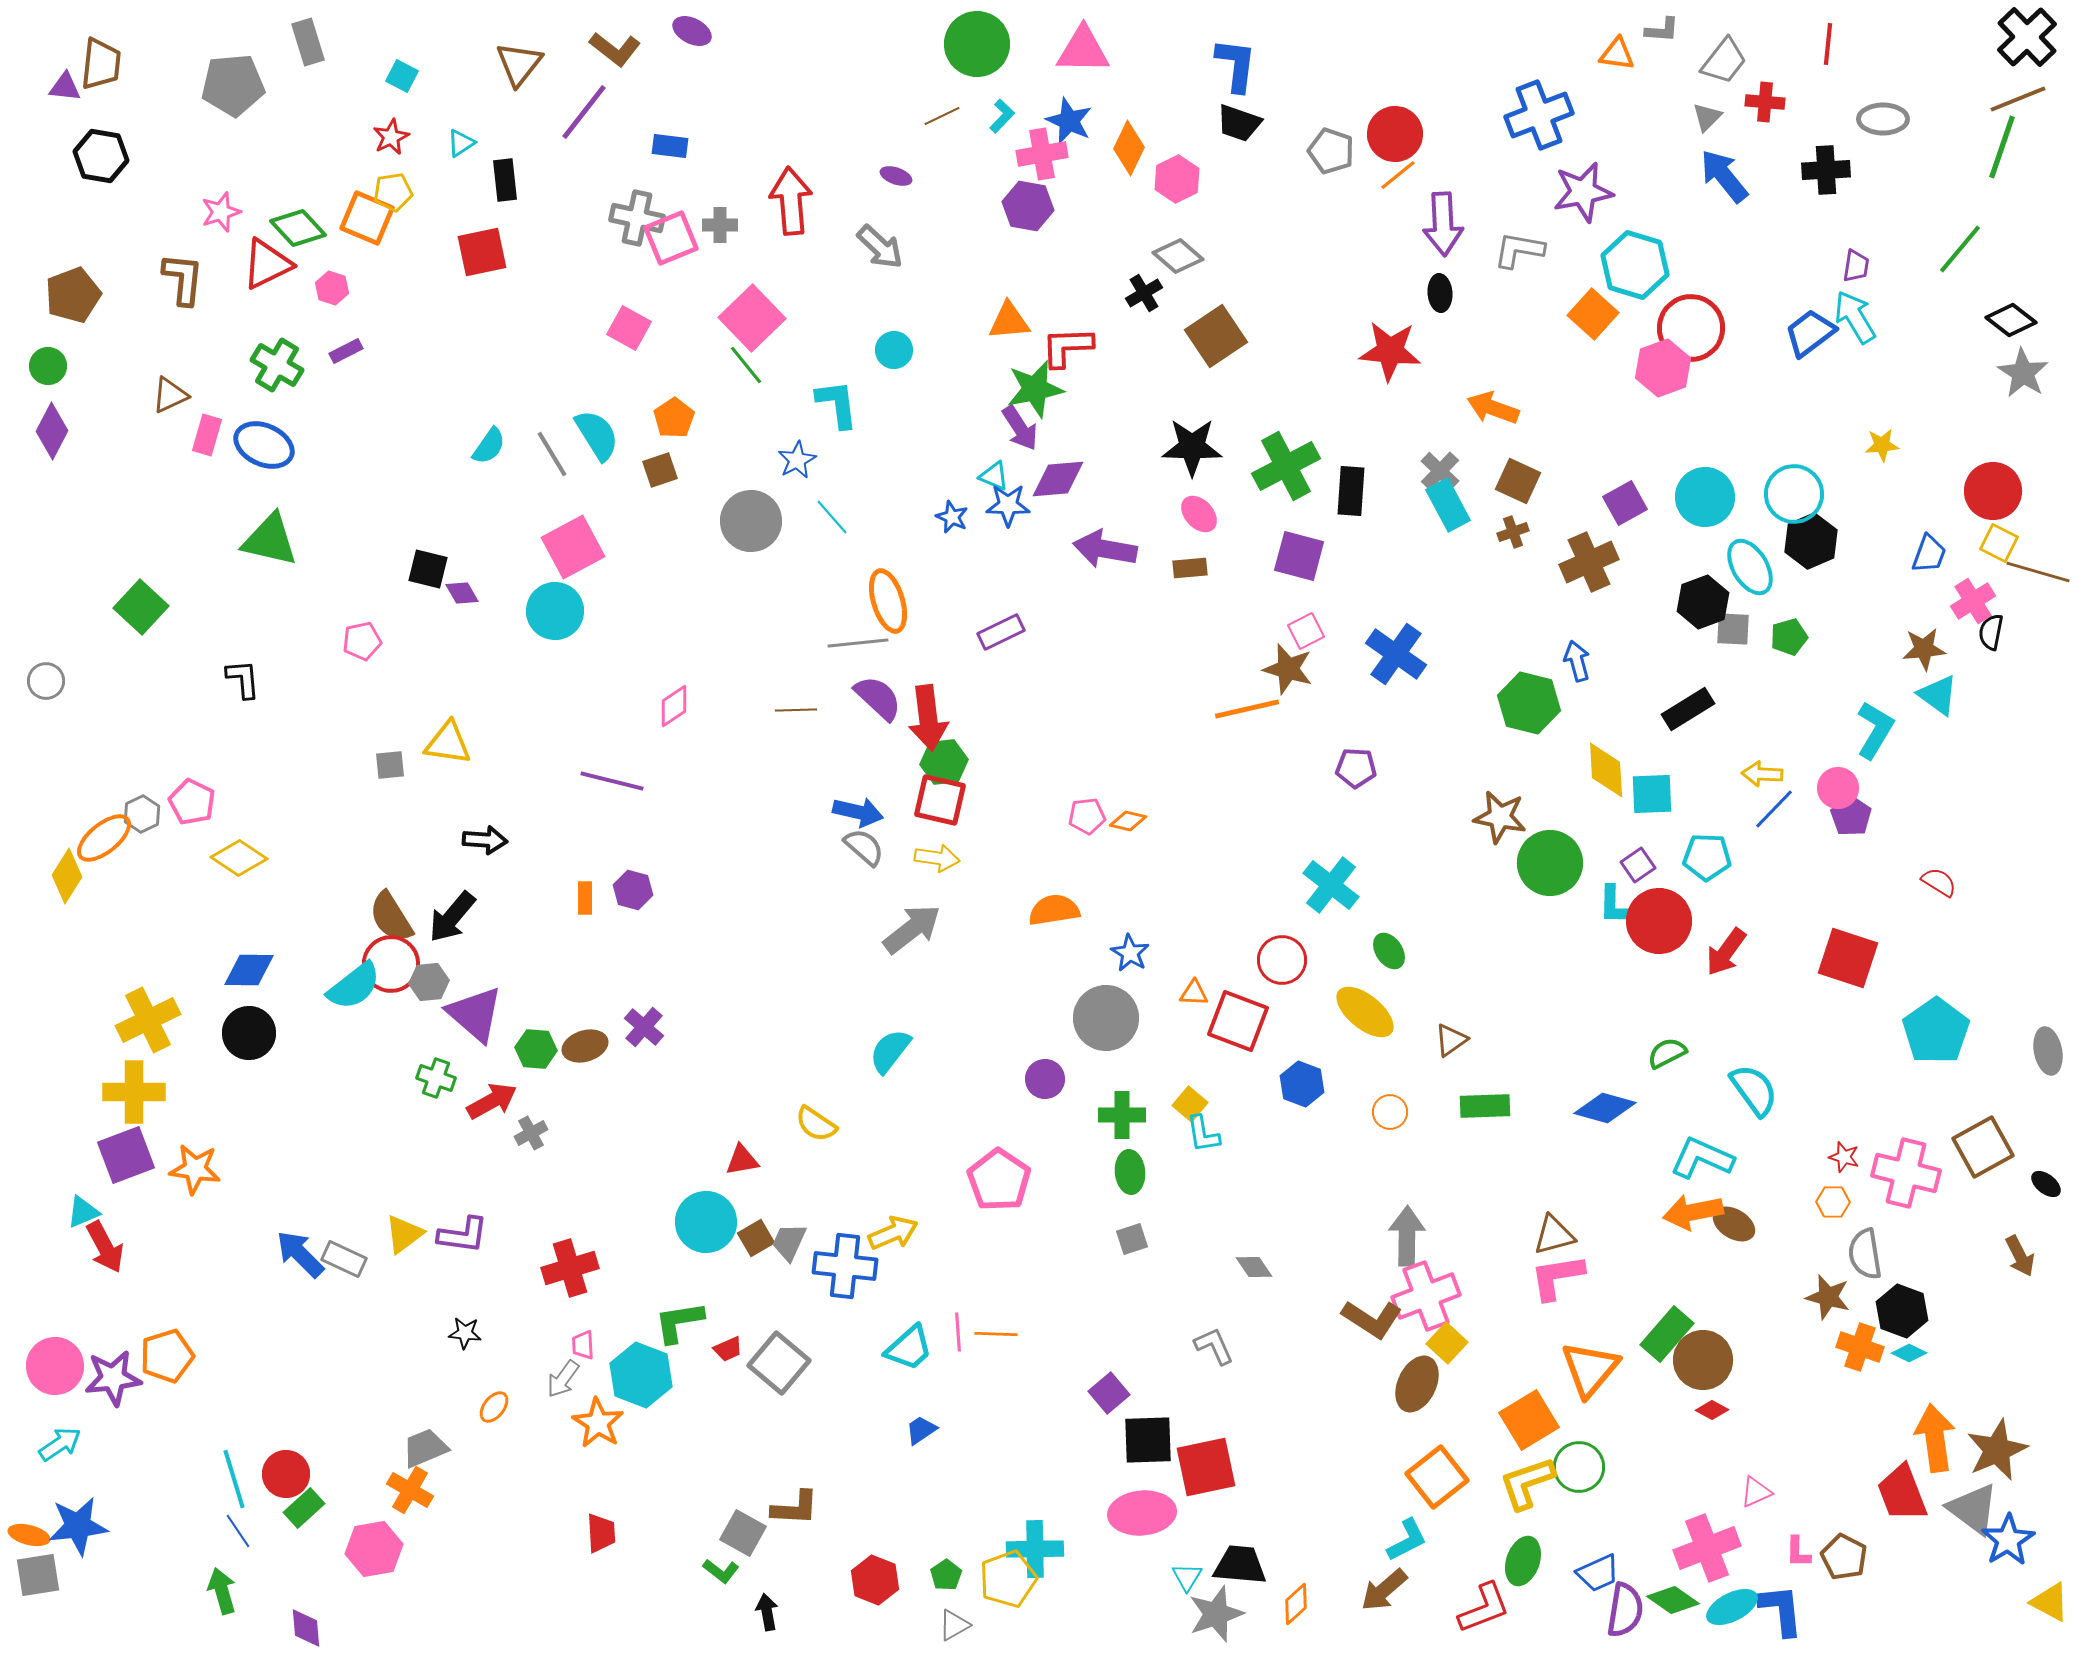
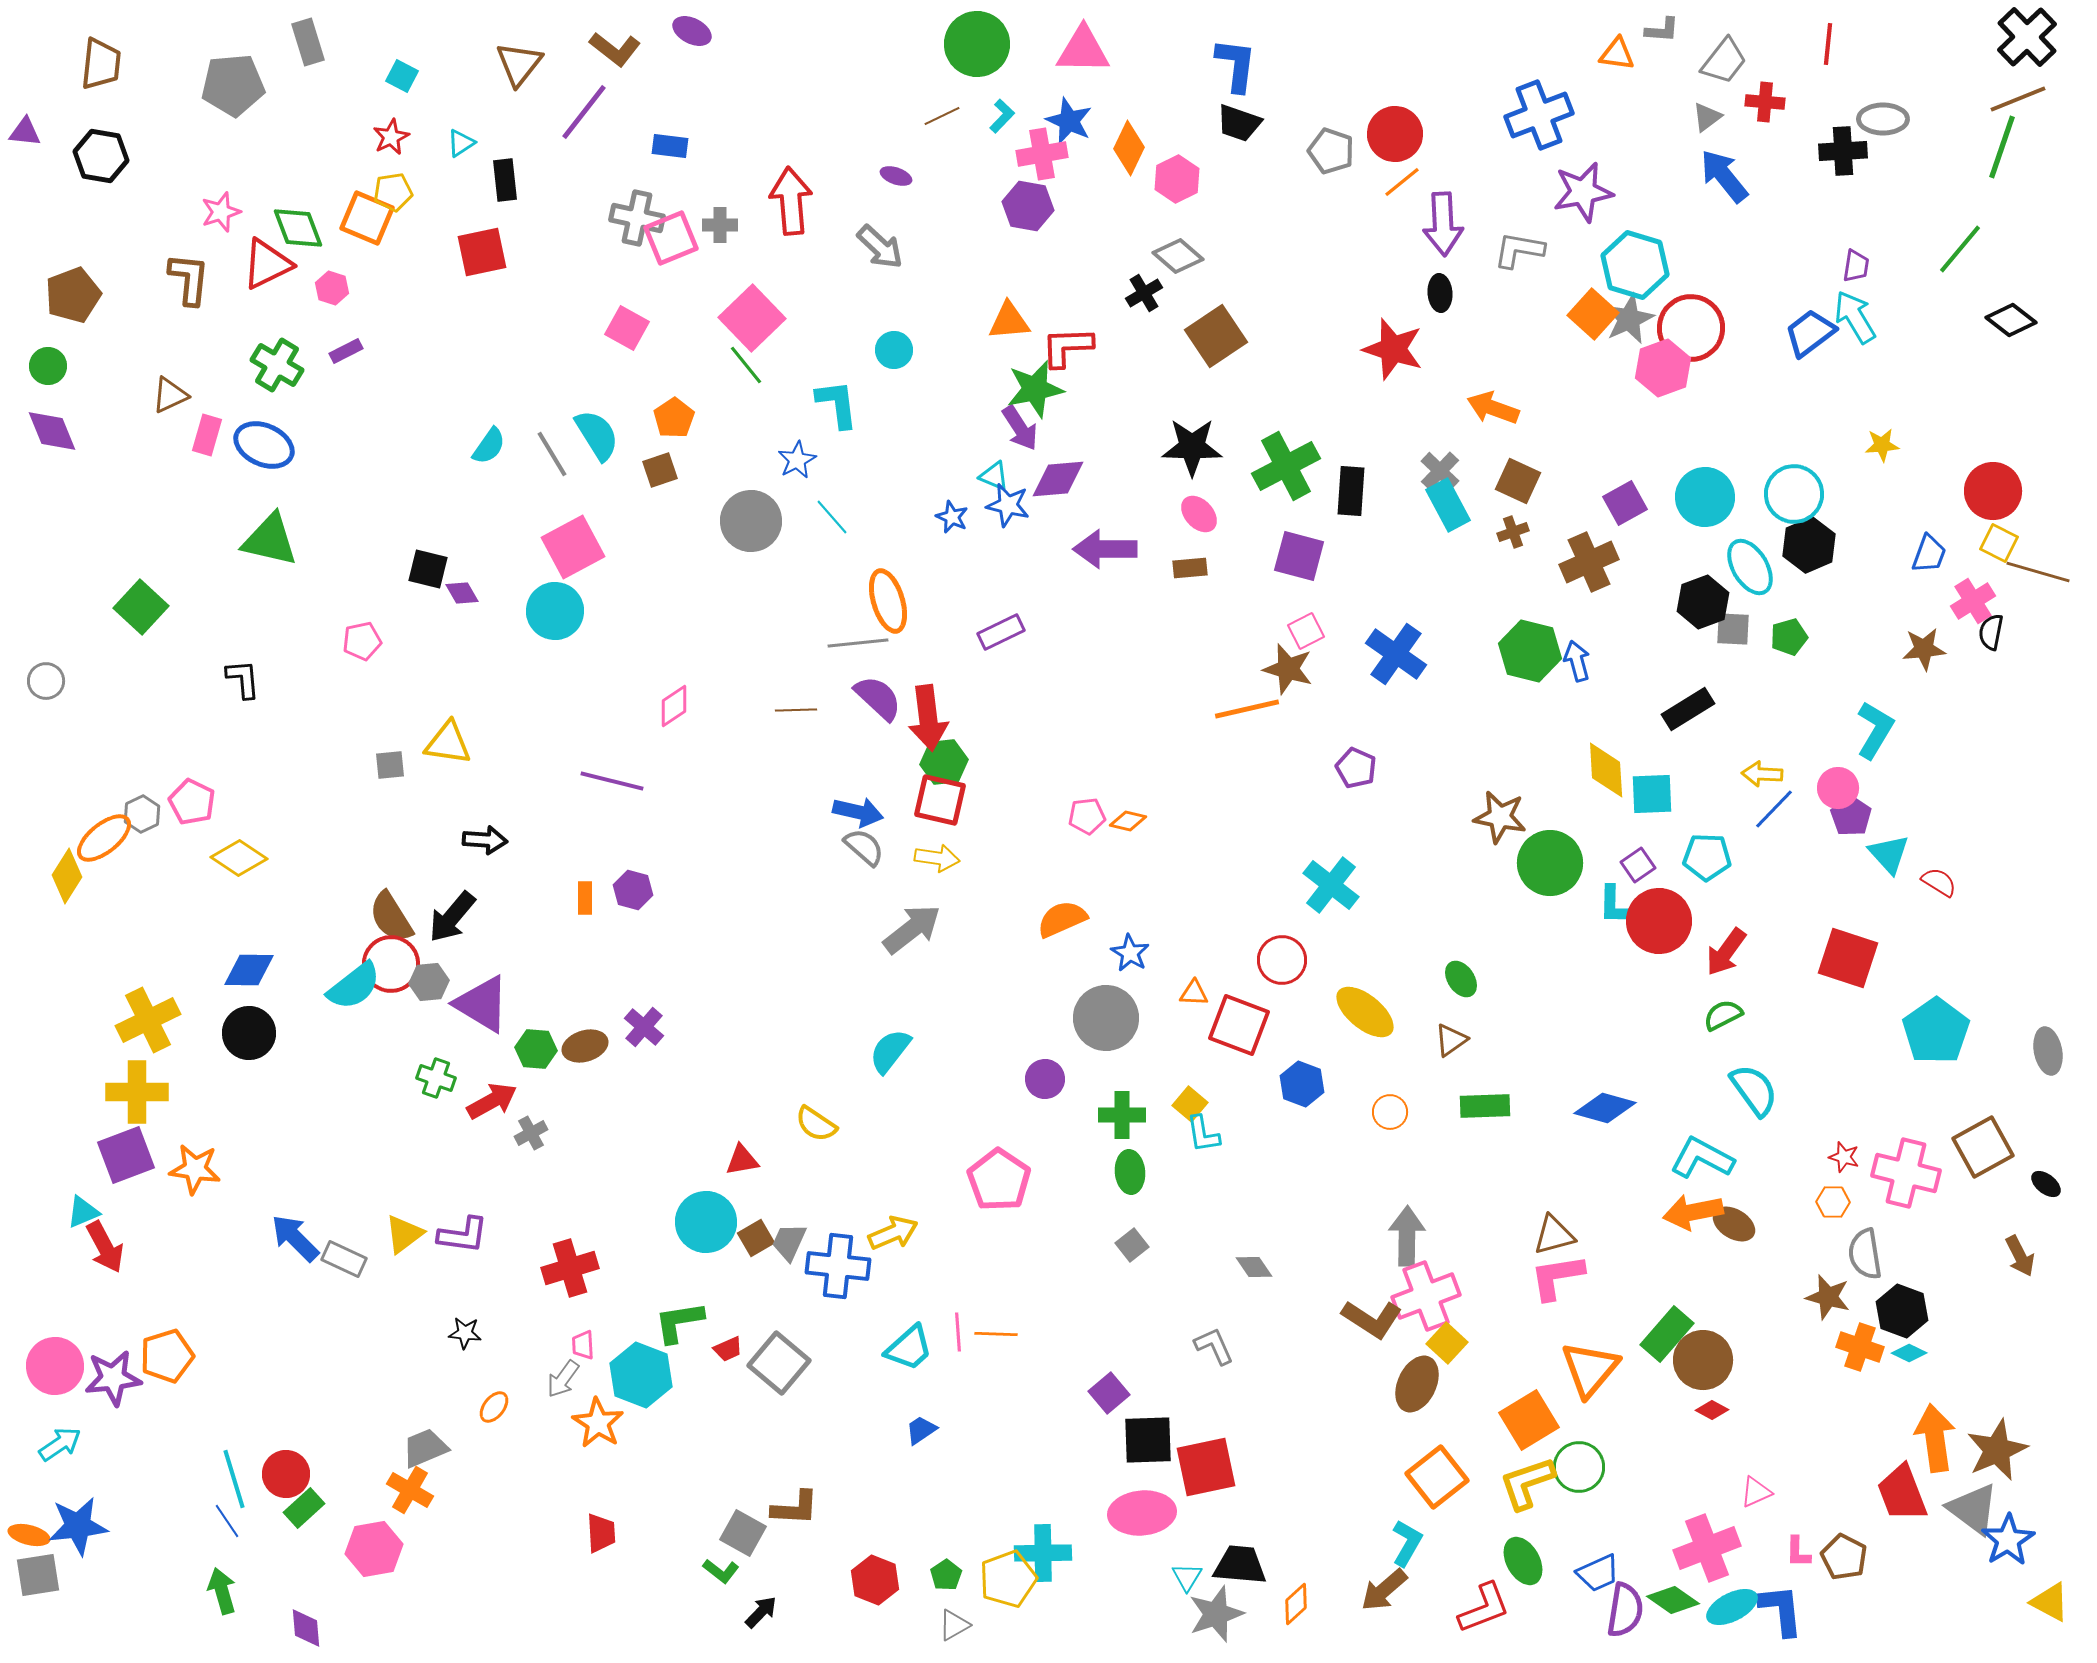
purple triangle at (65, 87): moved 40 px left, 45 px down
gray triangle at (1707, 117): rotated 8 degrees clockwise
black cross at (1826, 170): moved 17 px right, 19 px up
orange line at (1398, 175): moved 4 px right, 7 px down
green diamond at (298, 228): rotated 22 degrees clockwise
brown L-shape at (183, 279): moved 6 px right
pink square at (629, 328): moved 2 px left
red star at (1390, 351): moved 3 px right, 2 px up; rotated 12 degrees clockwise
gray star at (2023, 373): moved 394 px left, 54 px up; rotated 15 degrees clockwise
purple diamond at (52, 431): rotated 50 degrees counterclockwise
blue star at (1008, 505): rotated 12 degrees clockwise
black hexagon at (1811, 541): moved 2 px left, 4 px down
purple arrow at (1105, 549): rotated 10 degrees counterclockwise
cyan triangle at (1938, 695): moved 49 px left, 159 px down; rotated 12 degrees clockwise
green hexagon at (1529, 703): moved 1 px right, 52 px up
purple pentagon at (1356, 768): rotated 21 degrees clockwise
orange semicircle at (1054, 910): moved 8 px right, 9 px down; rotated 15 degrees counterclockwise
green ellipse at (1389, 951): moved 72 px right, 28 px down
purple triangle at (475, 1014): moved 7 px right, 10 px up; rotated 10 degrees counterclockwise
red square at (1238, 1021): moved 1 px right, 4 px down
green semicircle at (1667, 1053): moved 56 px right, 38 px up
yellow cross at (134, 1092): moved 3 px right
cyan L-shape at (1702, 1158): rotated 4 degrees clockwise
gray square at (1132, 1239): moved 6 px down; rotated 20 degrees counterclockwise
blue arrow at (300, 1254): moved 5 px left, 16 px up
blue cross at (845, 1266): moved 7 px left
blue line at (238, 1531): moved 11 px left, 10 px up
cyan L-shape at (1407, 1540): moved 3 px down; rotated 33 degrees counterclockwise
cyan cross at (1035, 1549): moved 8 px right, 4 px down
green ellipse at (1523, 1561): rotated 48 degrees counterclockwise
black arrow at (767, 1612): moved 6 px left; rotated 54 degrees clockwise
